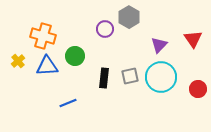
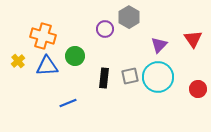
cyan circle: moved 3 px left
